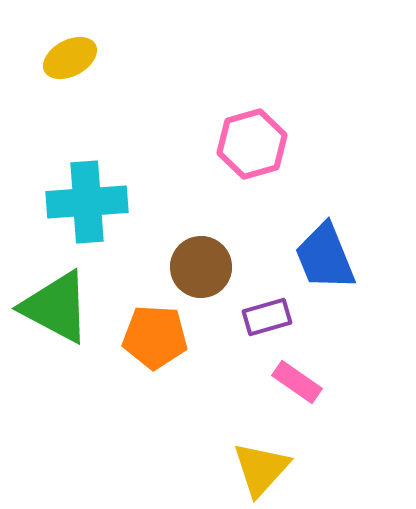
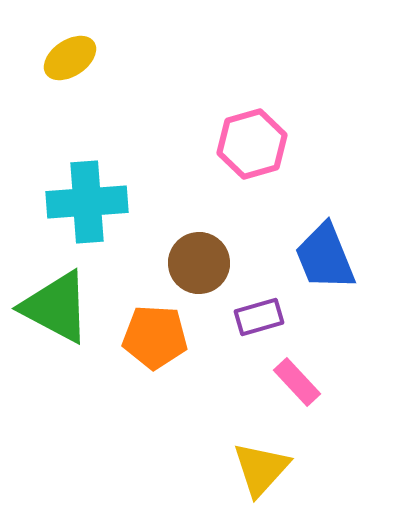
yellow ellipse: rotated 6 degrees counterclockwise
brown circle: moved 2 px left, 4 px up
purple rectangle: moved 8 px left
pink rectangle: rotated 12 degrees clockwise
